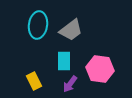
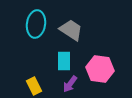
cyan ellipse: moved 2 px left, 1 px up
gray trapezoid: rotated 110 degrees counterclockwise
yellow rectangle: moved 5 px down
